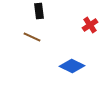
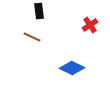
blue diamond: moved 2 px down
